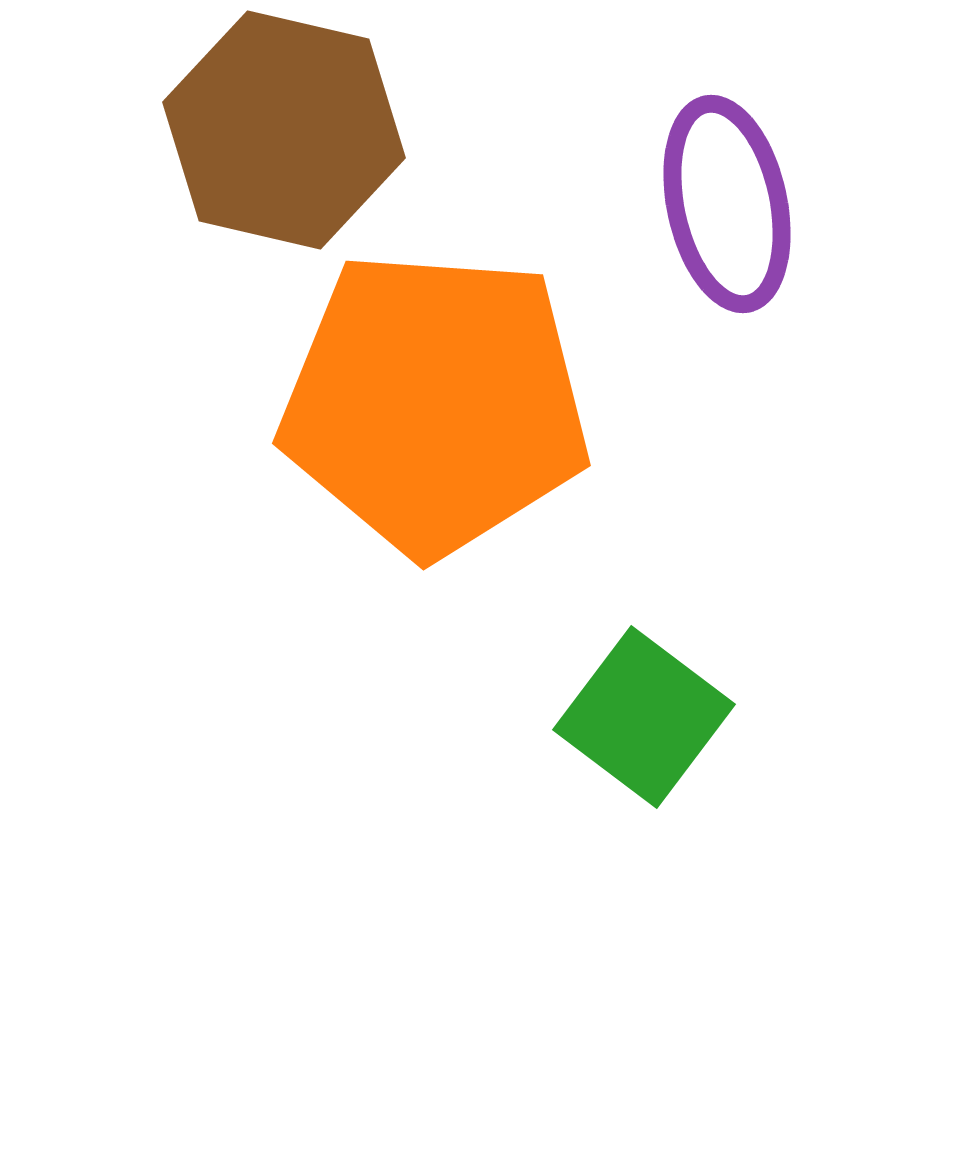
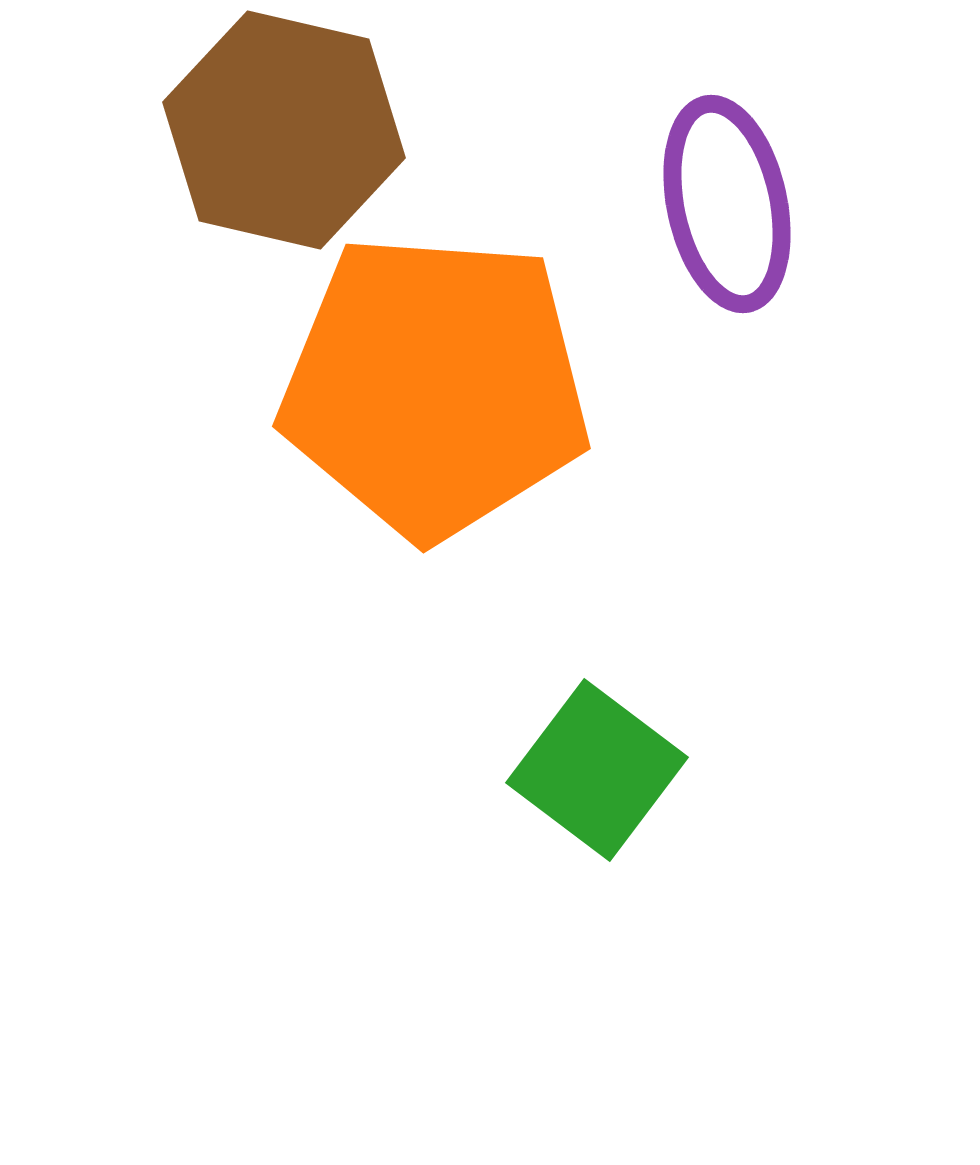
orange pentagon: moved 17 px up
green square: moved 47 px left, 53 px down
